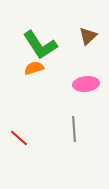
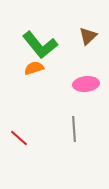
green L-shape: rotated 6 degrees counterclockwise
